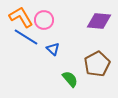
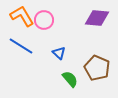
orange L-shape: moved 1 px right, 1 px up
purple diamond: moved 2 px left, 3 px up
blue line: moved 5 px left, 9 px down
blue triangle: moved 6 px right, 4 px down
brown pentagon: moved 4 px down; rotated 20 degrees counterclockwise
